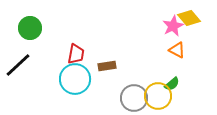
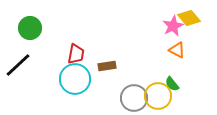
green semicircle: rotated 91 degrees clockwise
